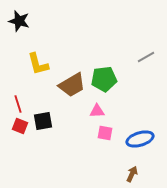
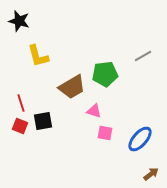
gray line: moved 3 px left, 1 px up
yellow L-shape: moved 8 px up
green pentagon: moved 1 px right, 5 px up
brown trapezoid: moved 2 px down
red line: moved 3 px right, 1 px up
pink triangle: moved 3 px left; rotated 21 degrees clockwise
blue ellipse: rotated 32 degrees counterclockwise
brown arrow: moved 19 px right; rotated 28 degrees clockwise
